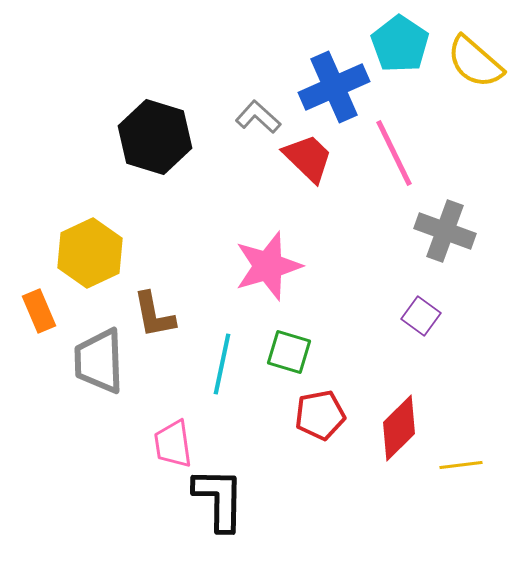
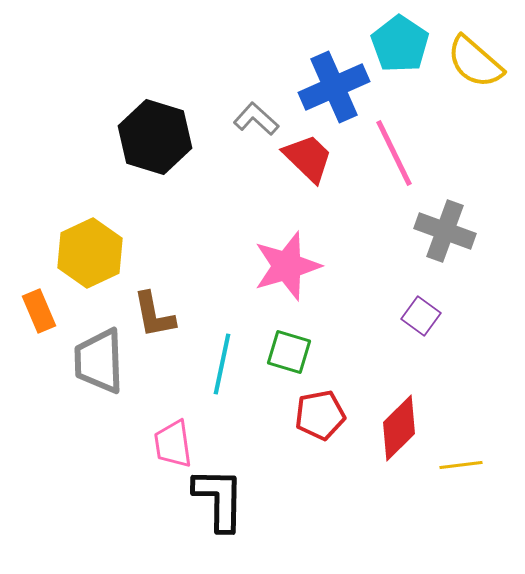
gray L-shape: moved 2 px left, 2 px down
pink star: moved 19 px right
